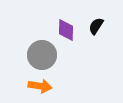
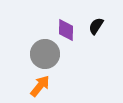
gray circle: moved 3 px right, 1 px up
orange arrow: rotated 60 degrees counterclockwise
